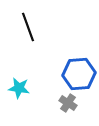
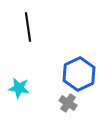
black line: rotated 12 degrees clockwise
blue hexagon: rotated 20 degrees counterclockwise
